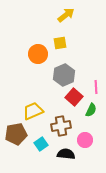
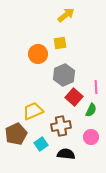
brown pentagon: rotated 15 degrees counterclockwise
pink circle: moved 6 px right, 3 px up
